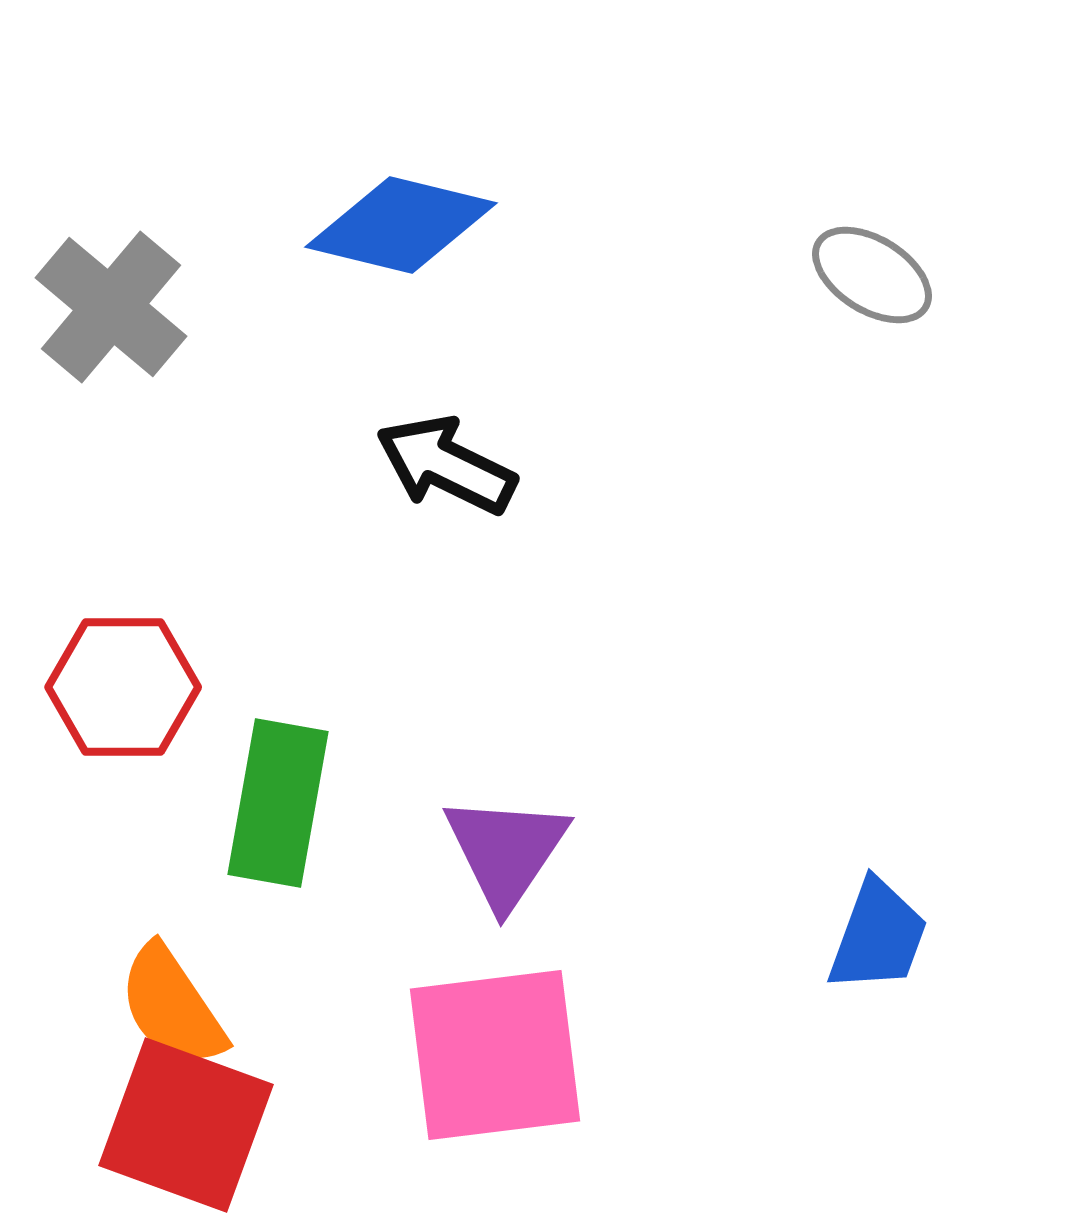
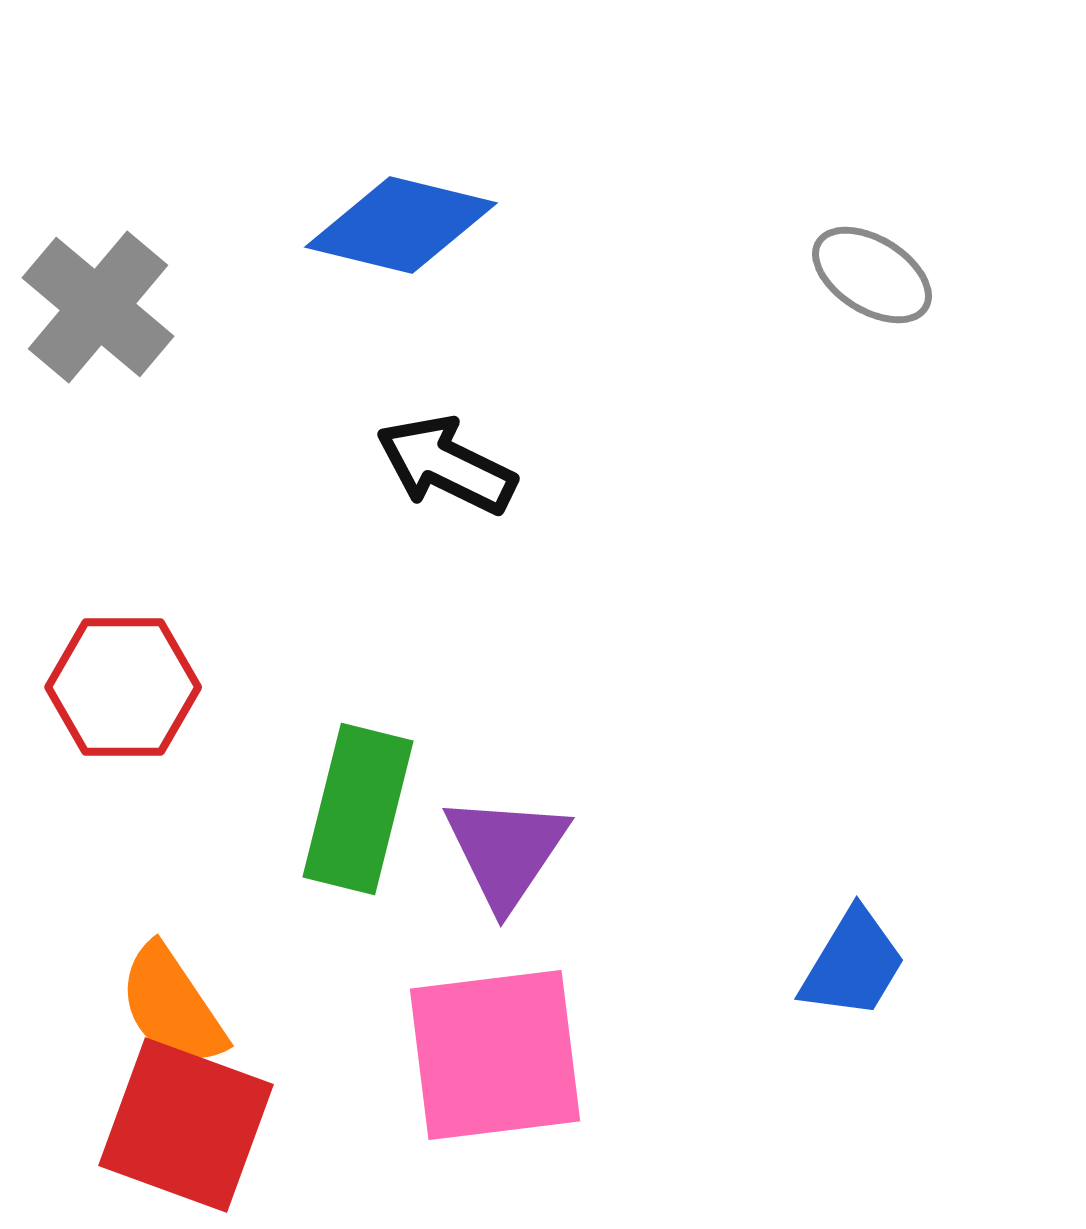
gray cross: moved 13 px left
green rectangle: moved 80 px right, 6 px down; rotated 4 degrees clockwise
blue trapezoid: moved 25 px left, 28 px down; rotated 11 degrees clockwise
